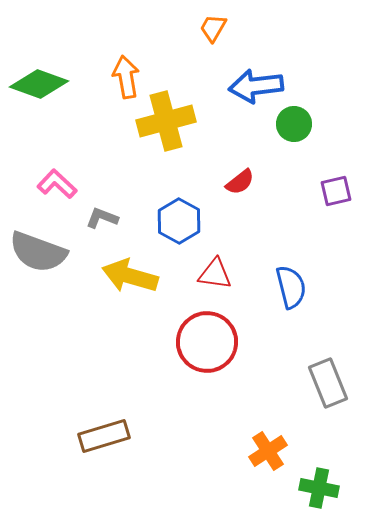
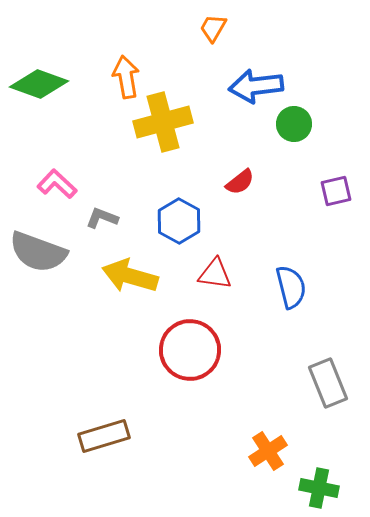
yellow cross: moved 3 px left, 1 px down
red circle: moved 17 px left, 8 px down
